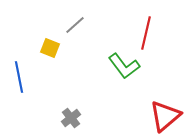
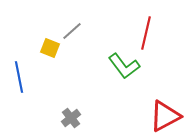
gray line: moved 3 px left, 6 px down
red triangle: rotated 12 degrees clockwise
